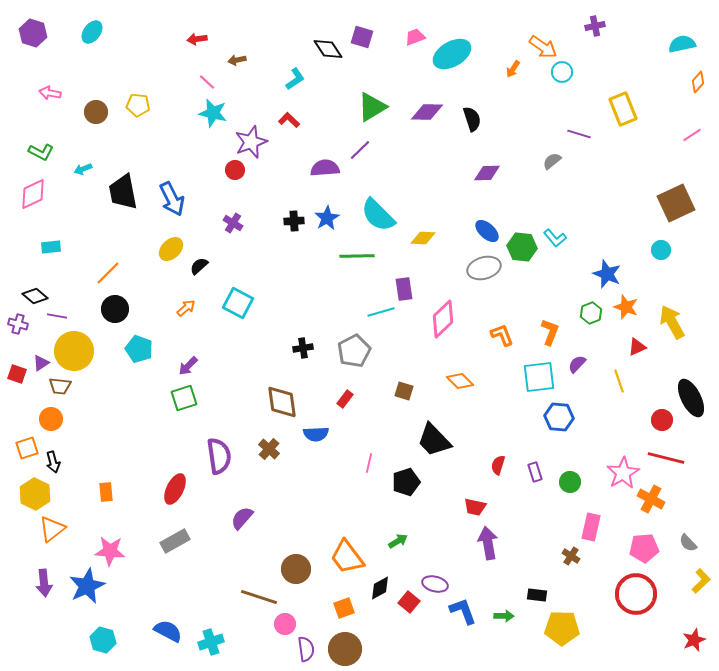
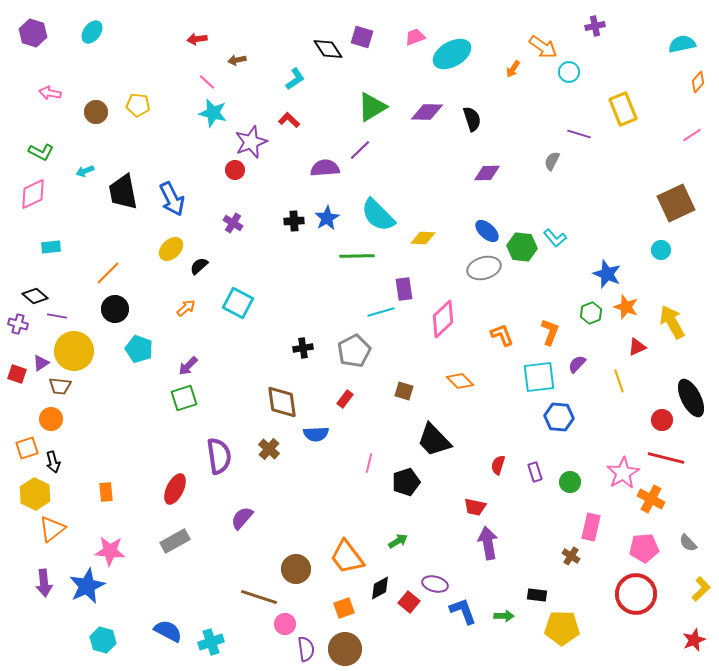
cyan circle at (562, 72): moved 7 px right
gray semicircle at (552, 161): rotated 24 degrees counterclockwise
cyan arrow at (83, 169): moved 2 px right, 2 px down
yellow L-shape at (701, 581): moved 8 px down
